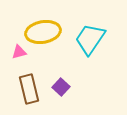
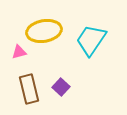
yellow ellipse: moved 1 px right, 1 px up
cyan trapezoid: moved 1 px right, 1 px down
